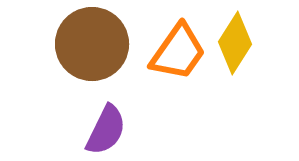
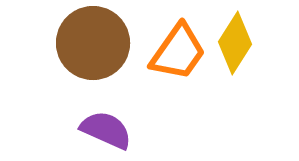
brown circle: moved 1 px right, 1 px up
purple semicircle: rotated 92 degrees counterclockwise
